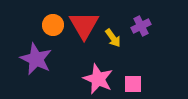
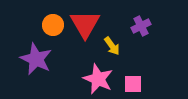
red triangle: moved 1 px right, 1 px up
yellow arrow: moved 1 px left, 8 px down
